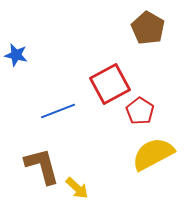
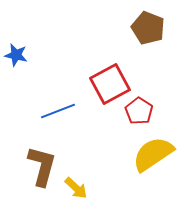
brown pentagon: rotated 8 degrees counterclockwise
red pentagon: moved 1 px left
yellow semicircle: rotated 6 degrees counterclockwise
brown L-shape: rotated 30 degrees clockwise
yellow arrow: moved 1 px left
